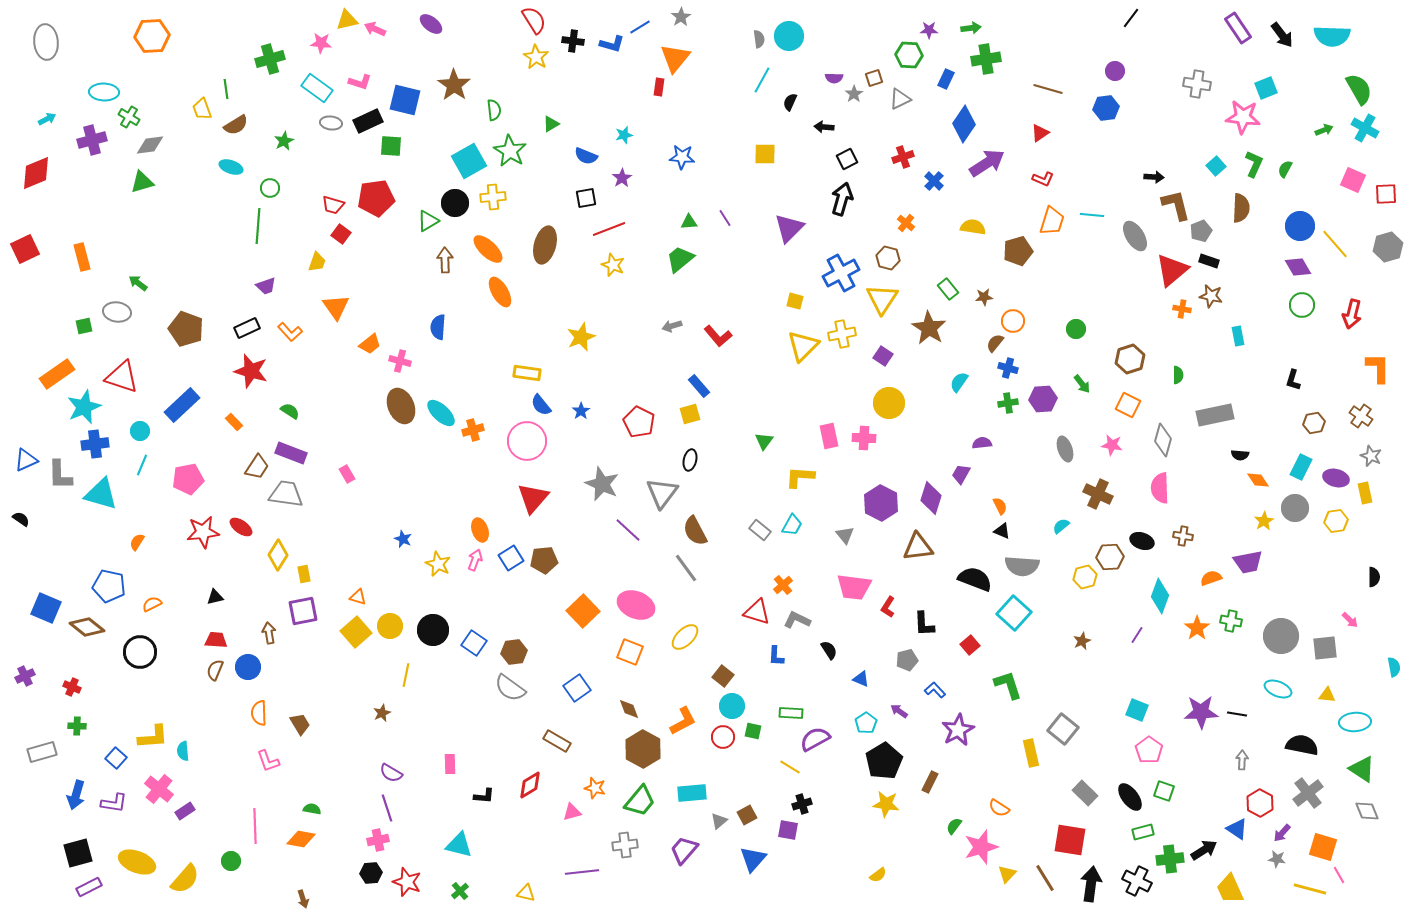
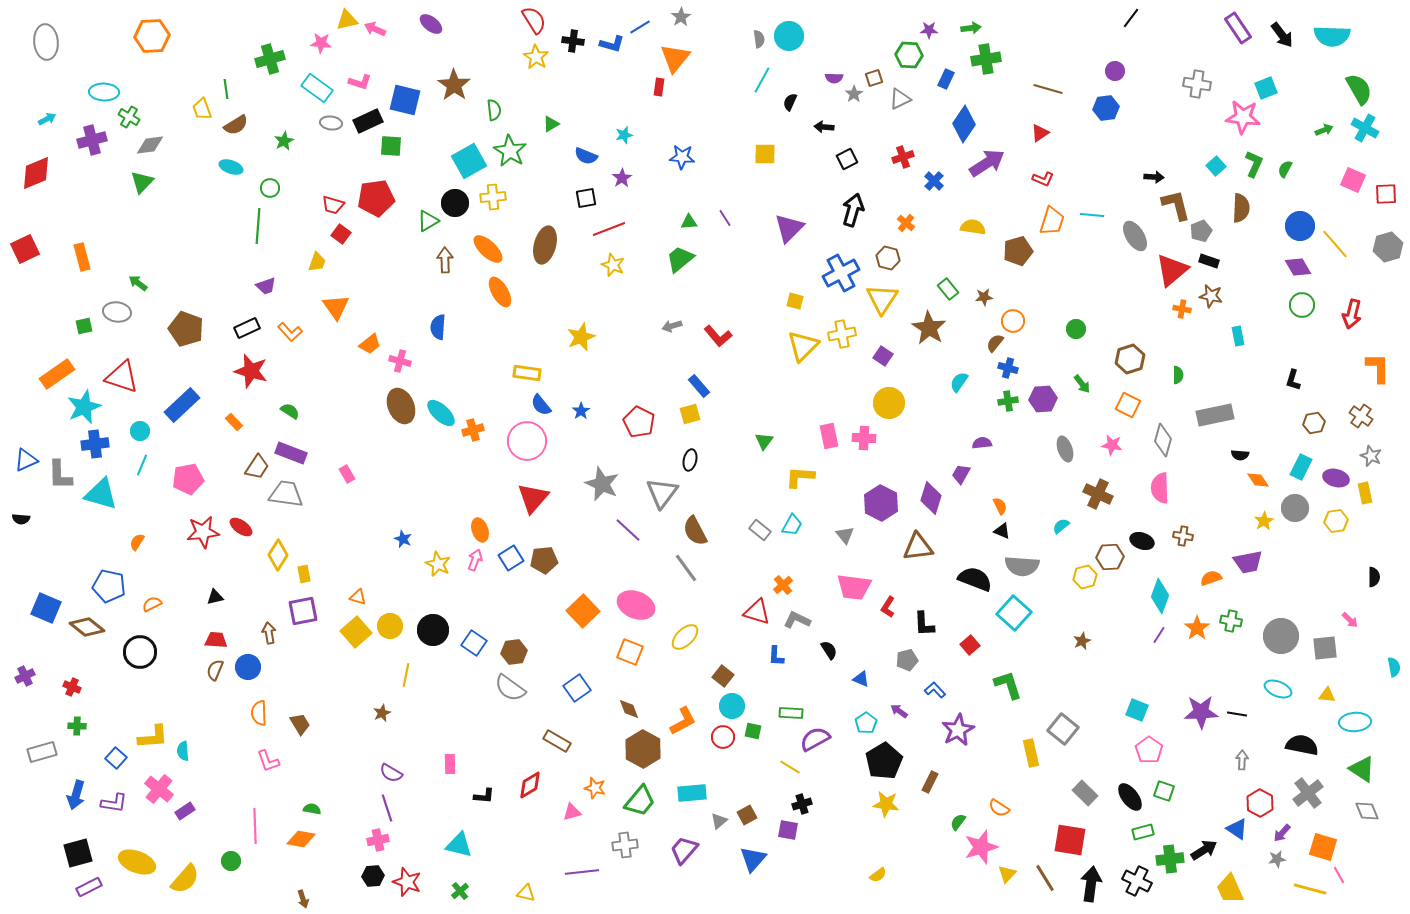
green triangle at (142, 182): rotated 30 degrees counterclockwise
black arrow at (842, 199): moved 11 px right, 11 px down
green cross at (1008, 403): moved 2 px up
black semicircle at (21, 519): rotated 150 degrees clockwise
purple line at (1137, 635): moved 22 px right
green semicircle at (954, 826): moved 4 px right, 4 px up
gray star at (1277, 859): rotated 18 degrees counterclockwise
black hexagon at (371, 873): moved 2 px right, 3 px down
